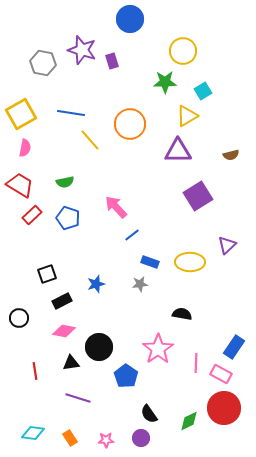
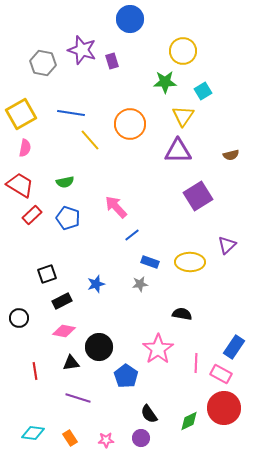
yellow triangle at (187, 116): moved 4 px left; rotated 25 degrees counterclockwise
